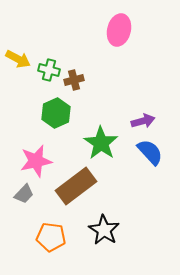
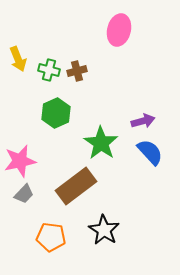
yellow arrow: rotated 40 degrees clockwise
brown cross: moved 3 px right, 9 px up
pink star: moved 16 px left
